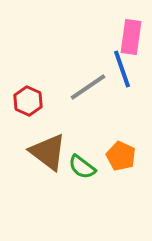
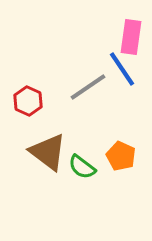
blue line: rotated 15 degrees counterclockwise
